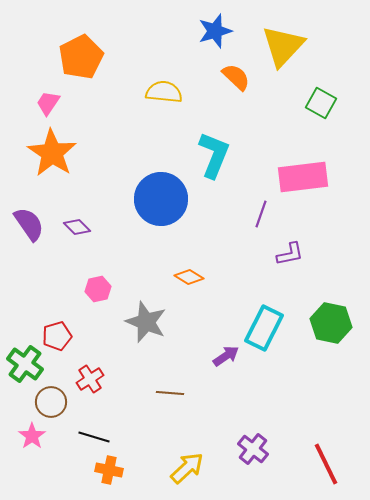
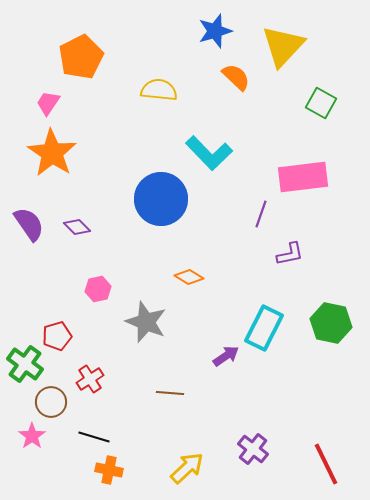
yellow semicircle: moved 5 px left, 2 px up
cyan L-shape: moved 5 px left, 2 px up; rotated 114 degrees clockwise
